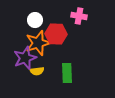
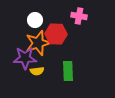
purple star: rotated 20 degrees clockwise
green rectangle: moved 1 px right, 2 px up
